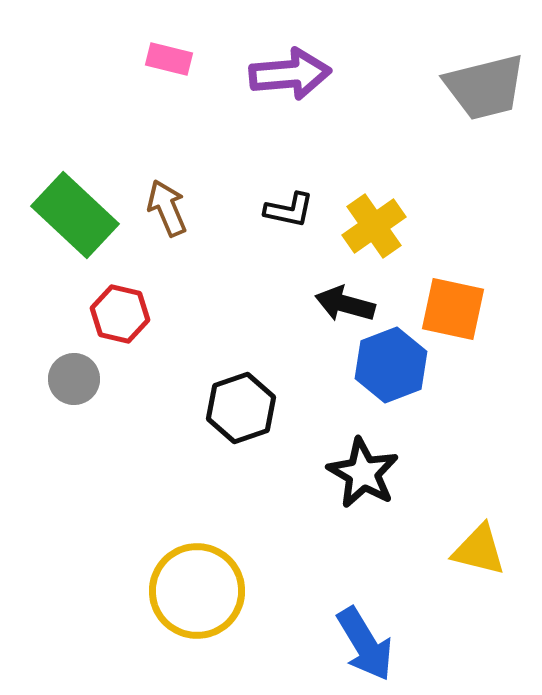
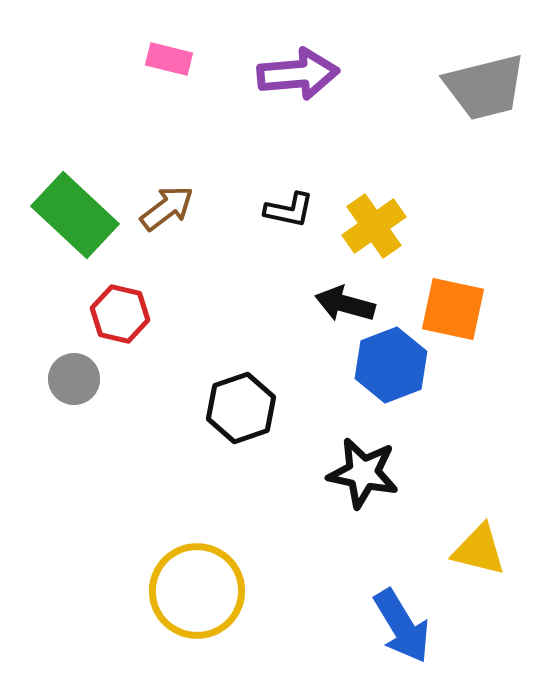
purple arrow: moved 8 px right
brown arrow: rotated 76 degrees clockwise
black star: rotated 18 degrees counterclockwise
blue arrow: moved 37 px right, 18 px up
